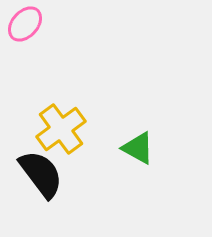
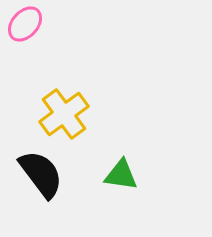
yellow cross: moved 3 px right, 15 px up
green triangle: moved 17 px left, 27 px down; rotated 21 degrees counterclockwise
